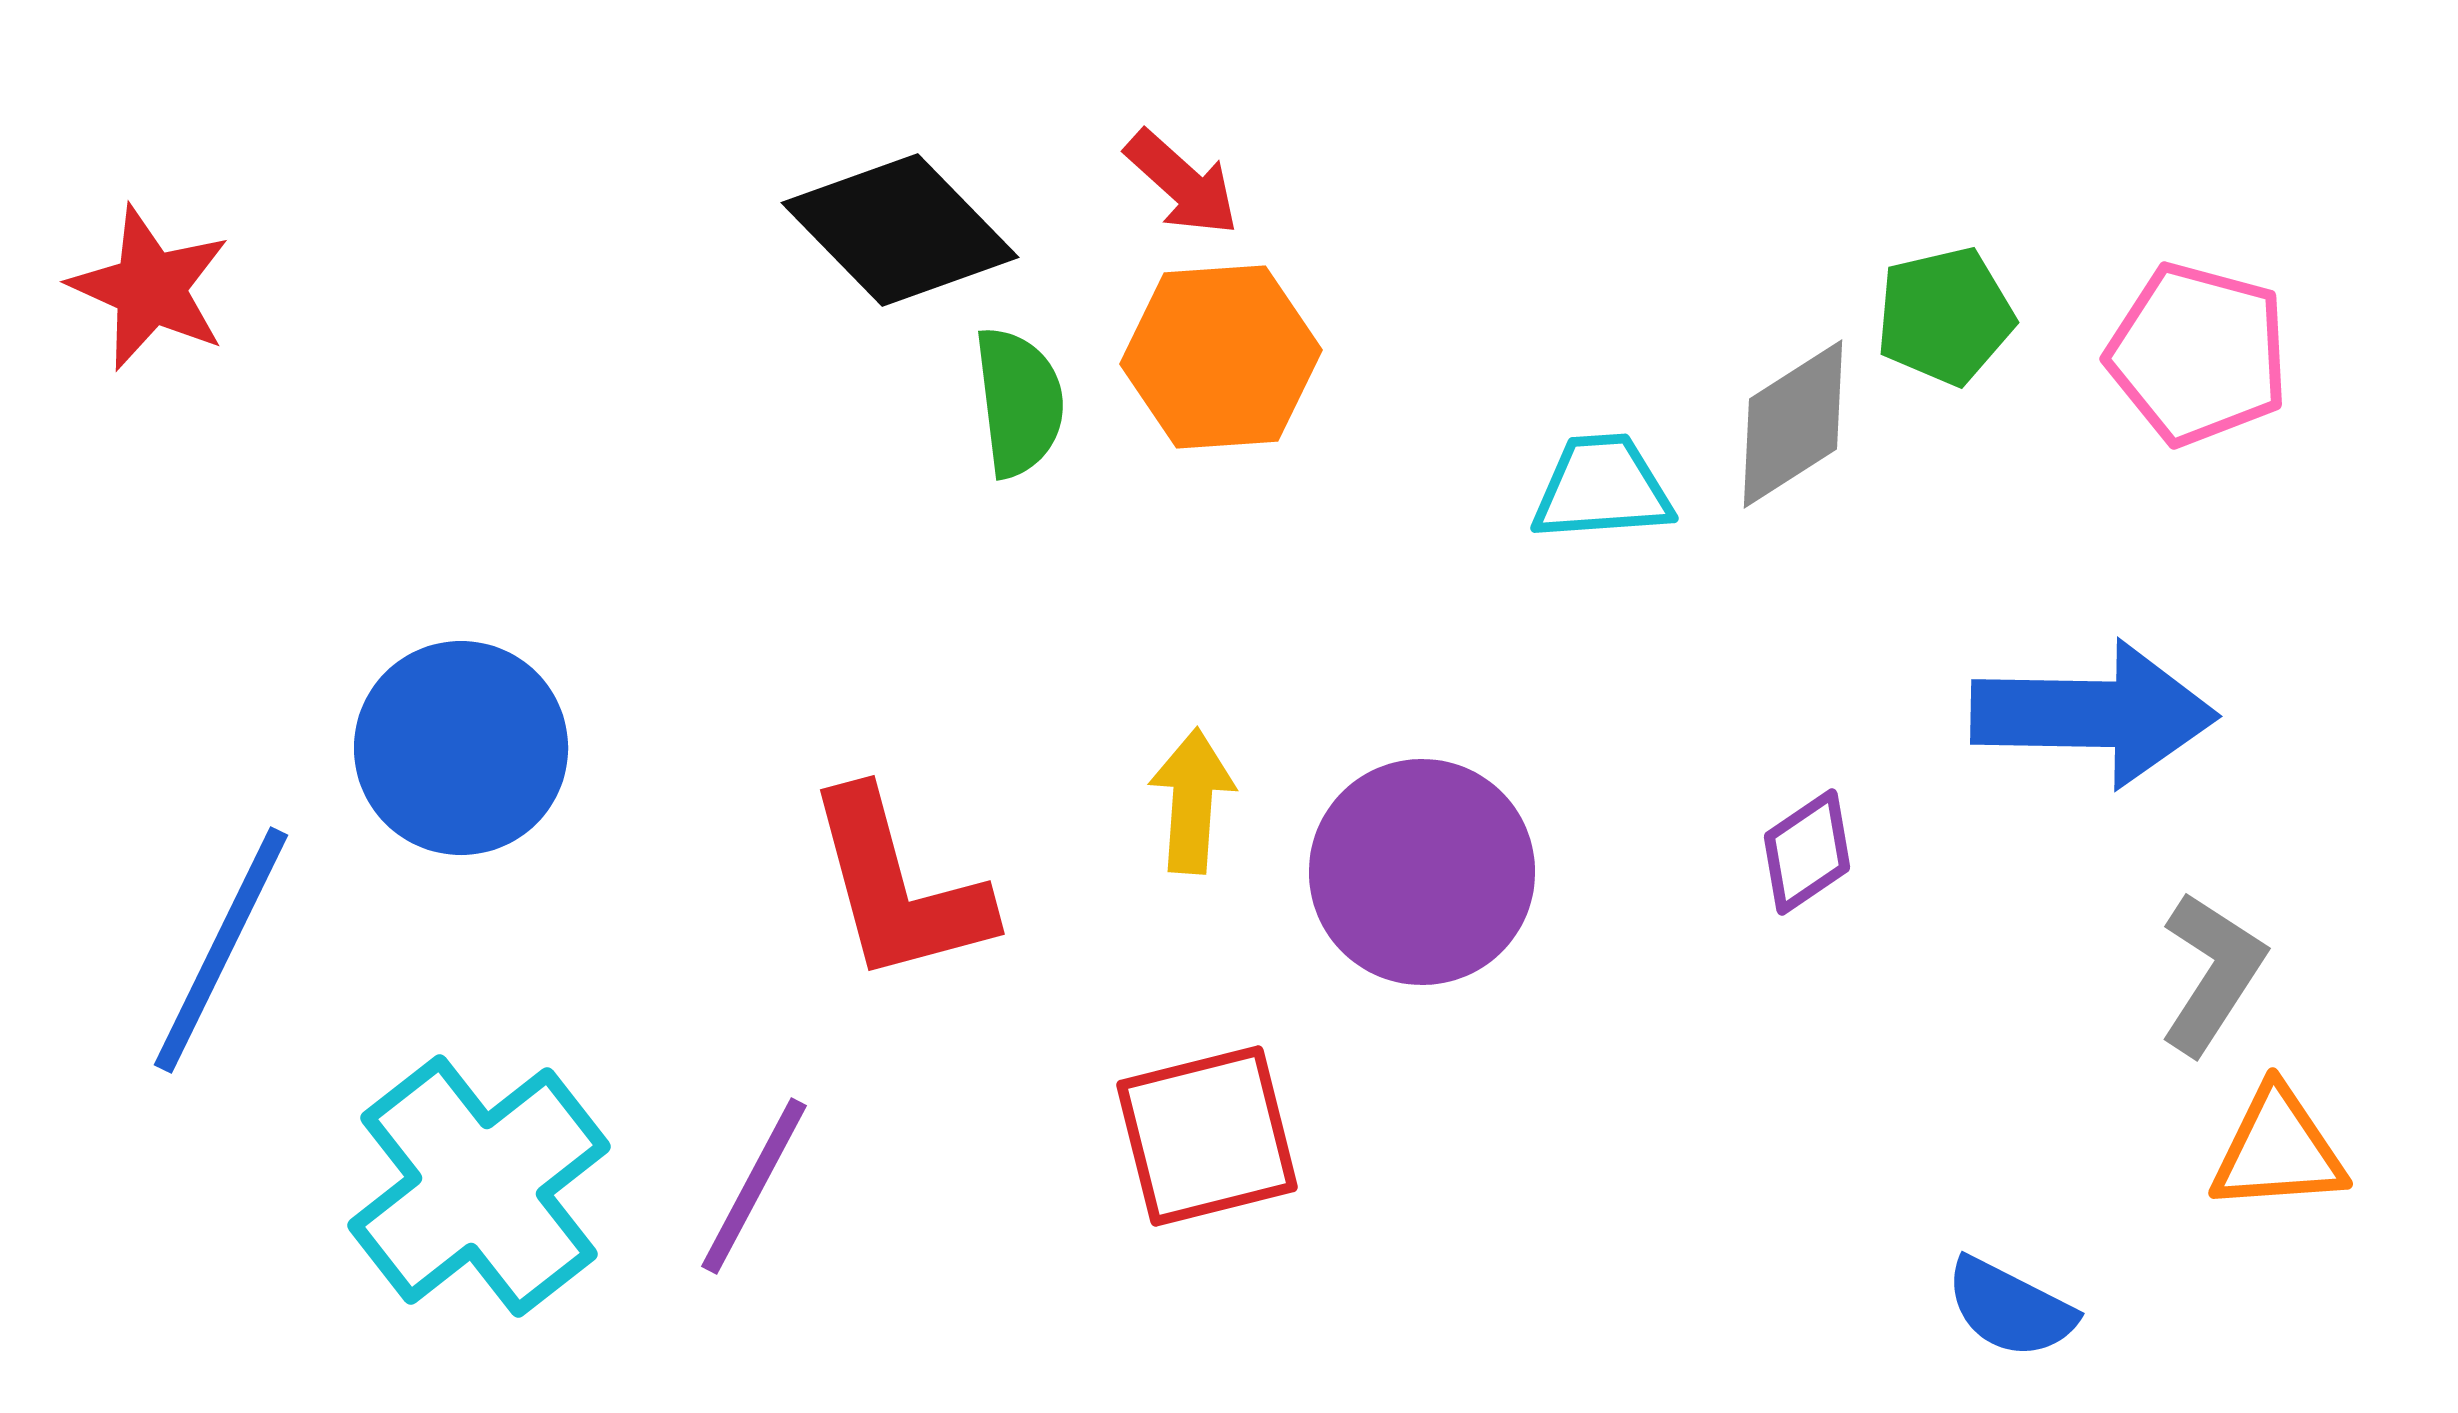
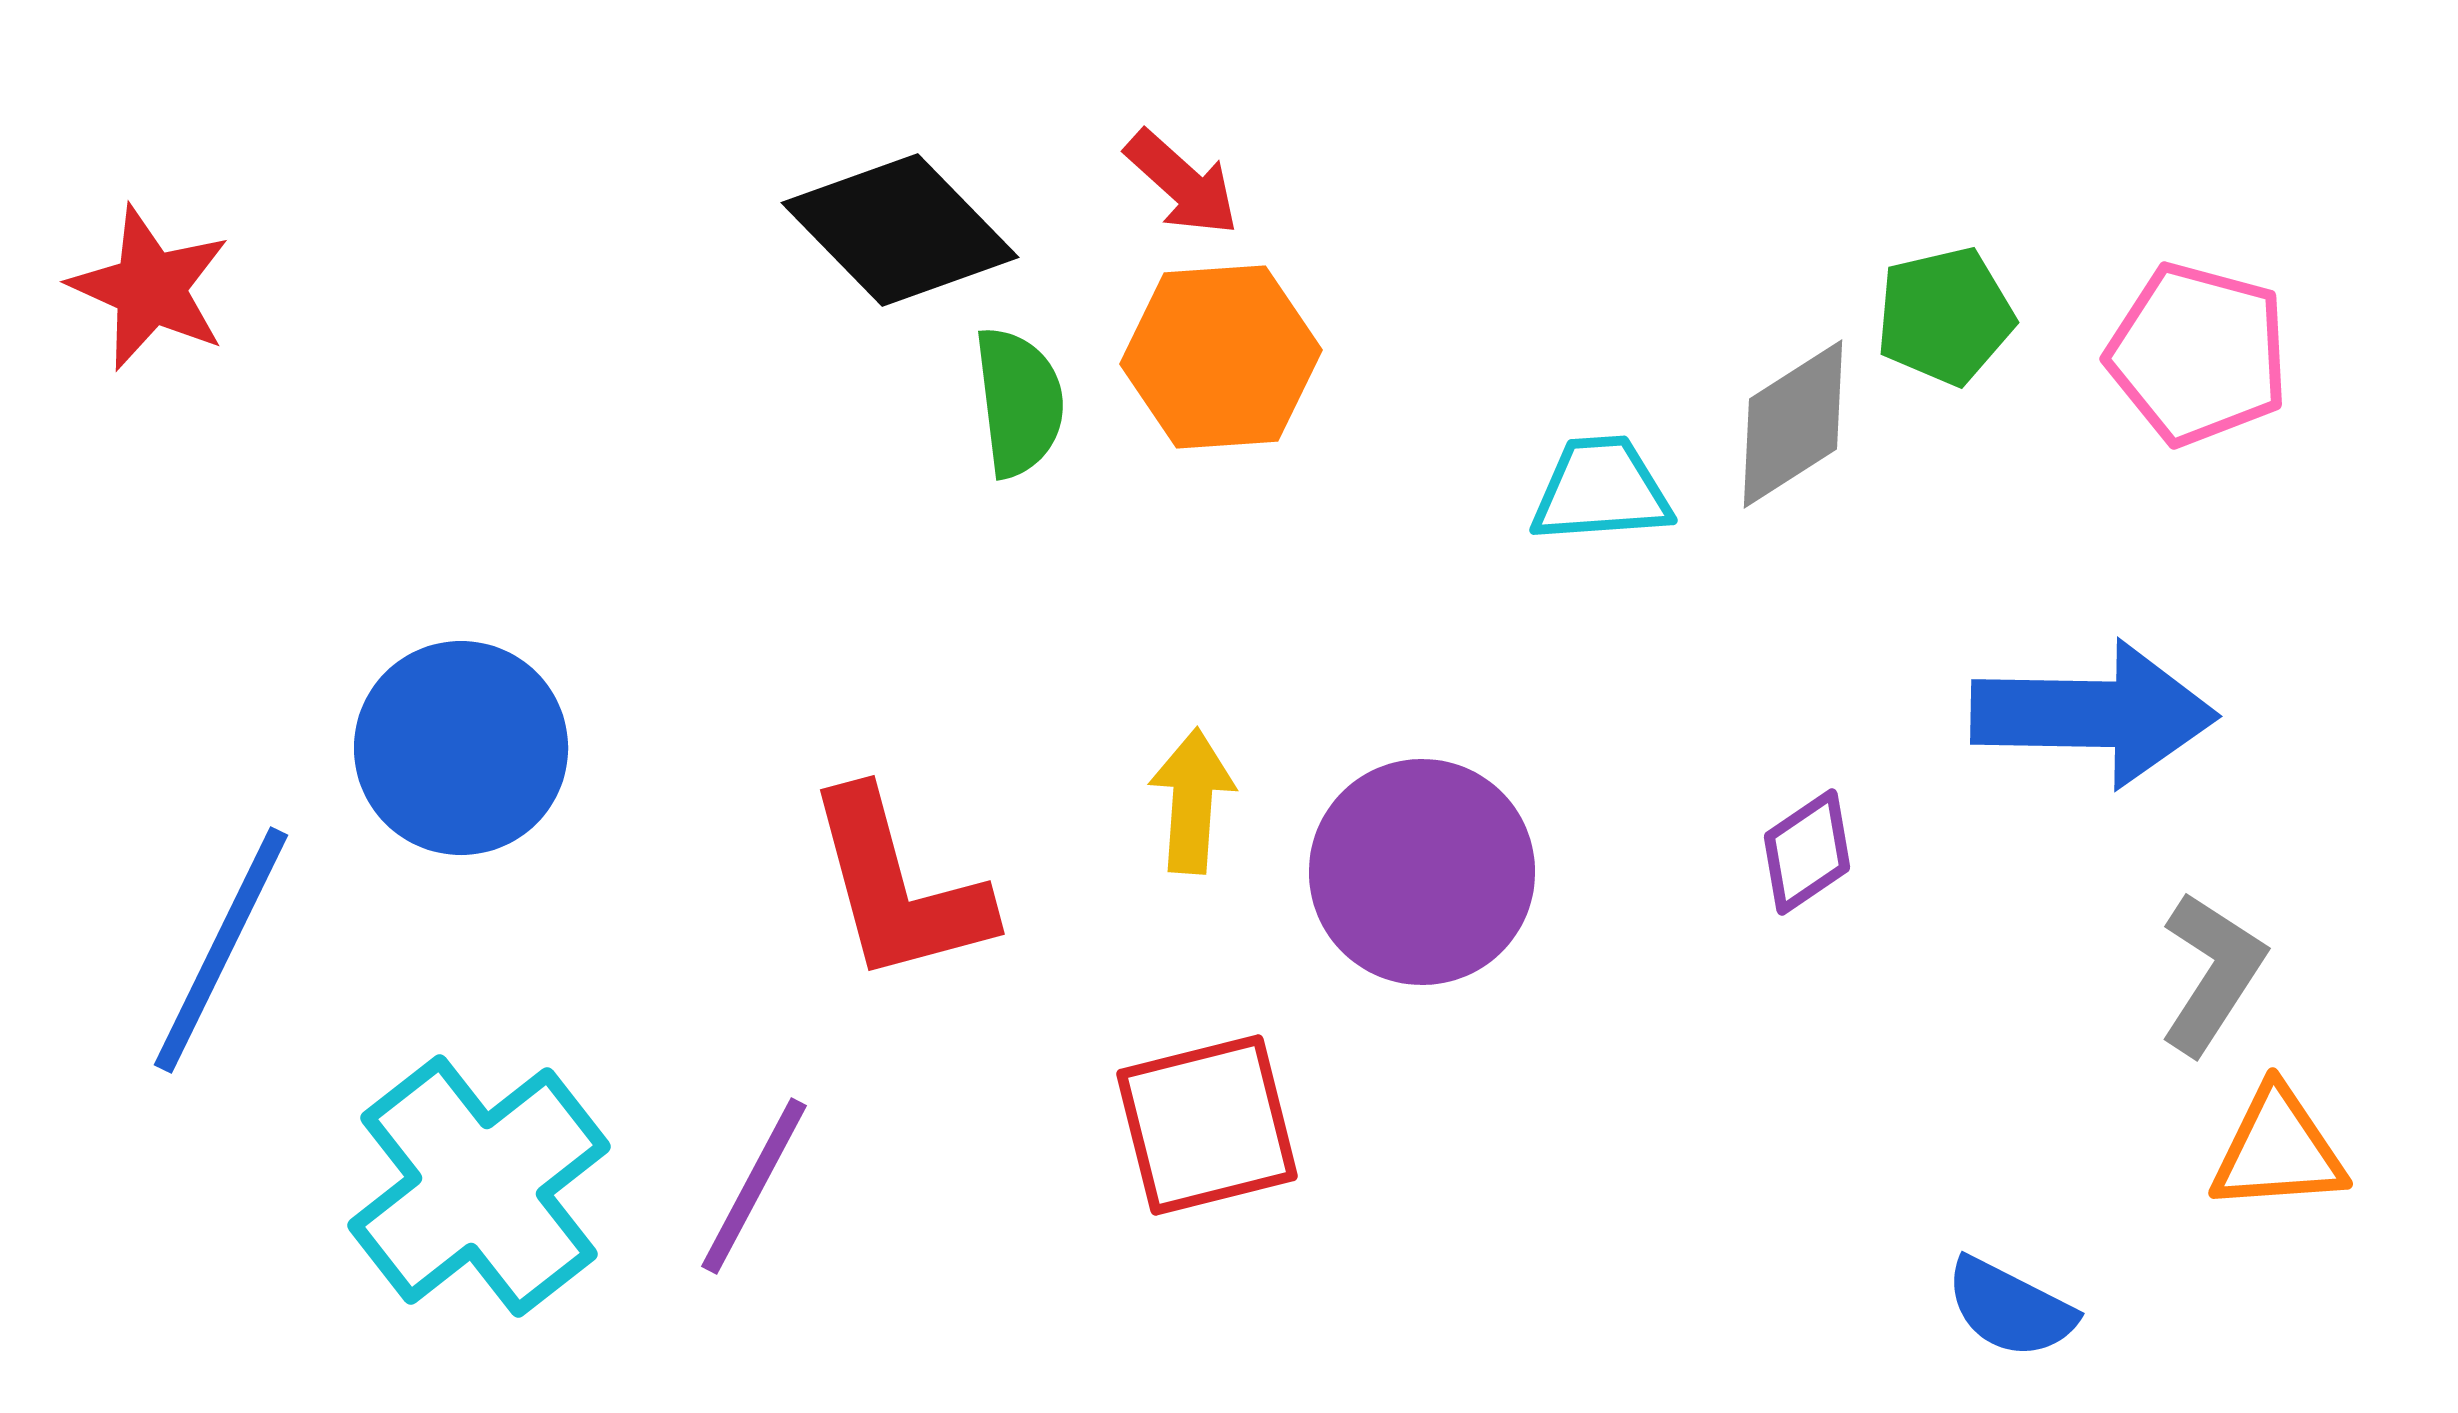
cyan trapezoid: moved 1 px left, 2 px down
red square: moved 11 px up
